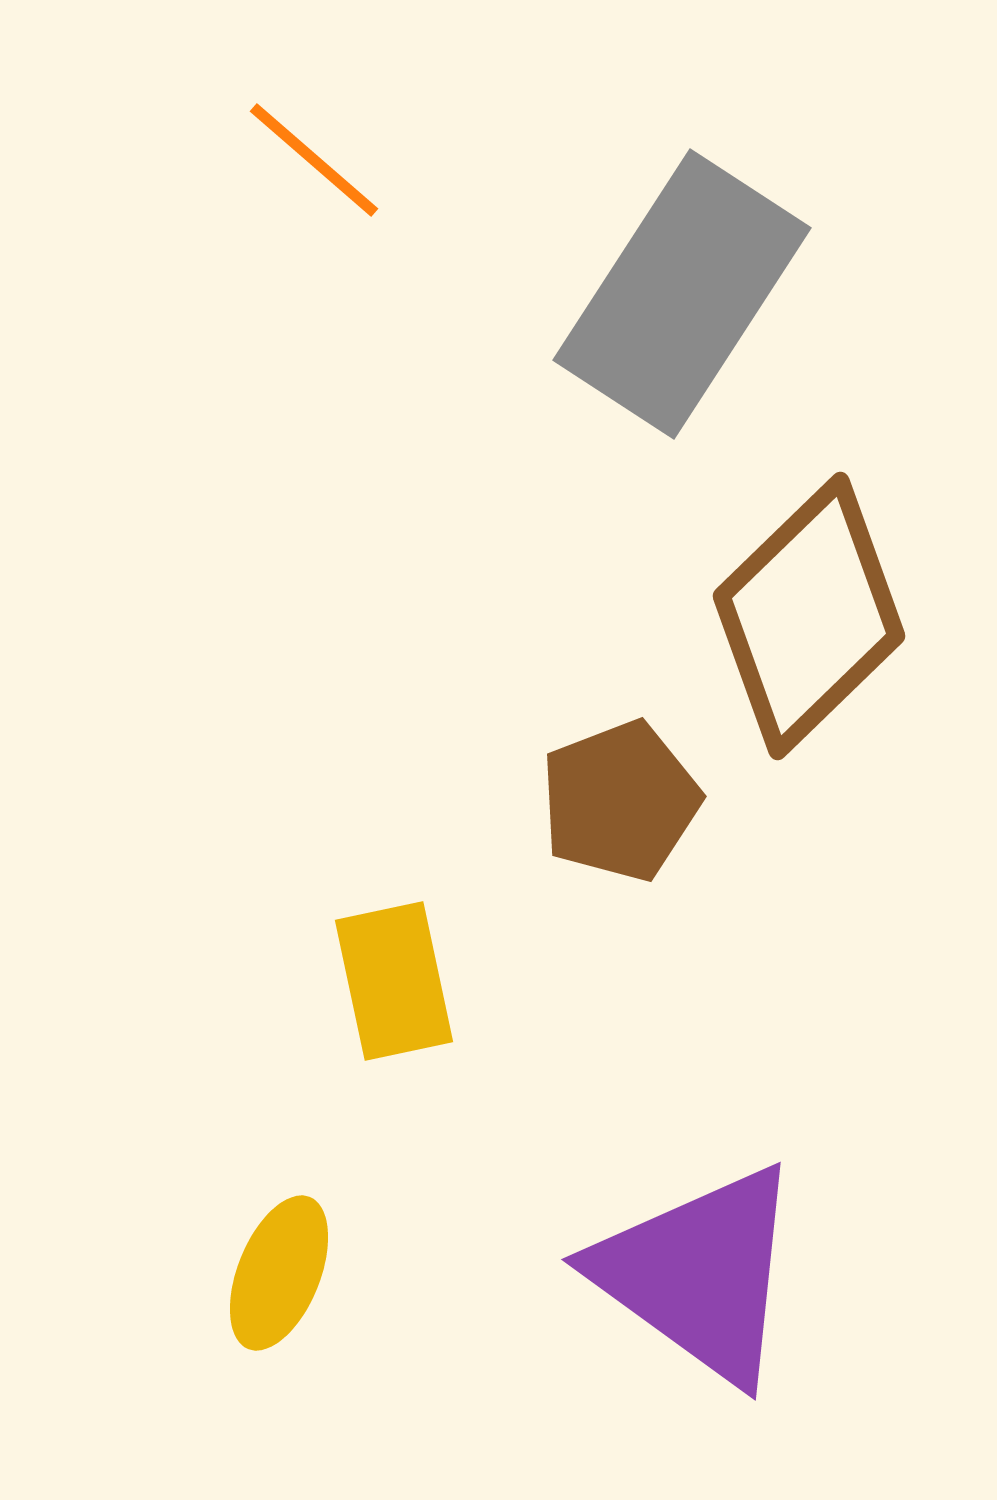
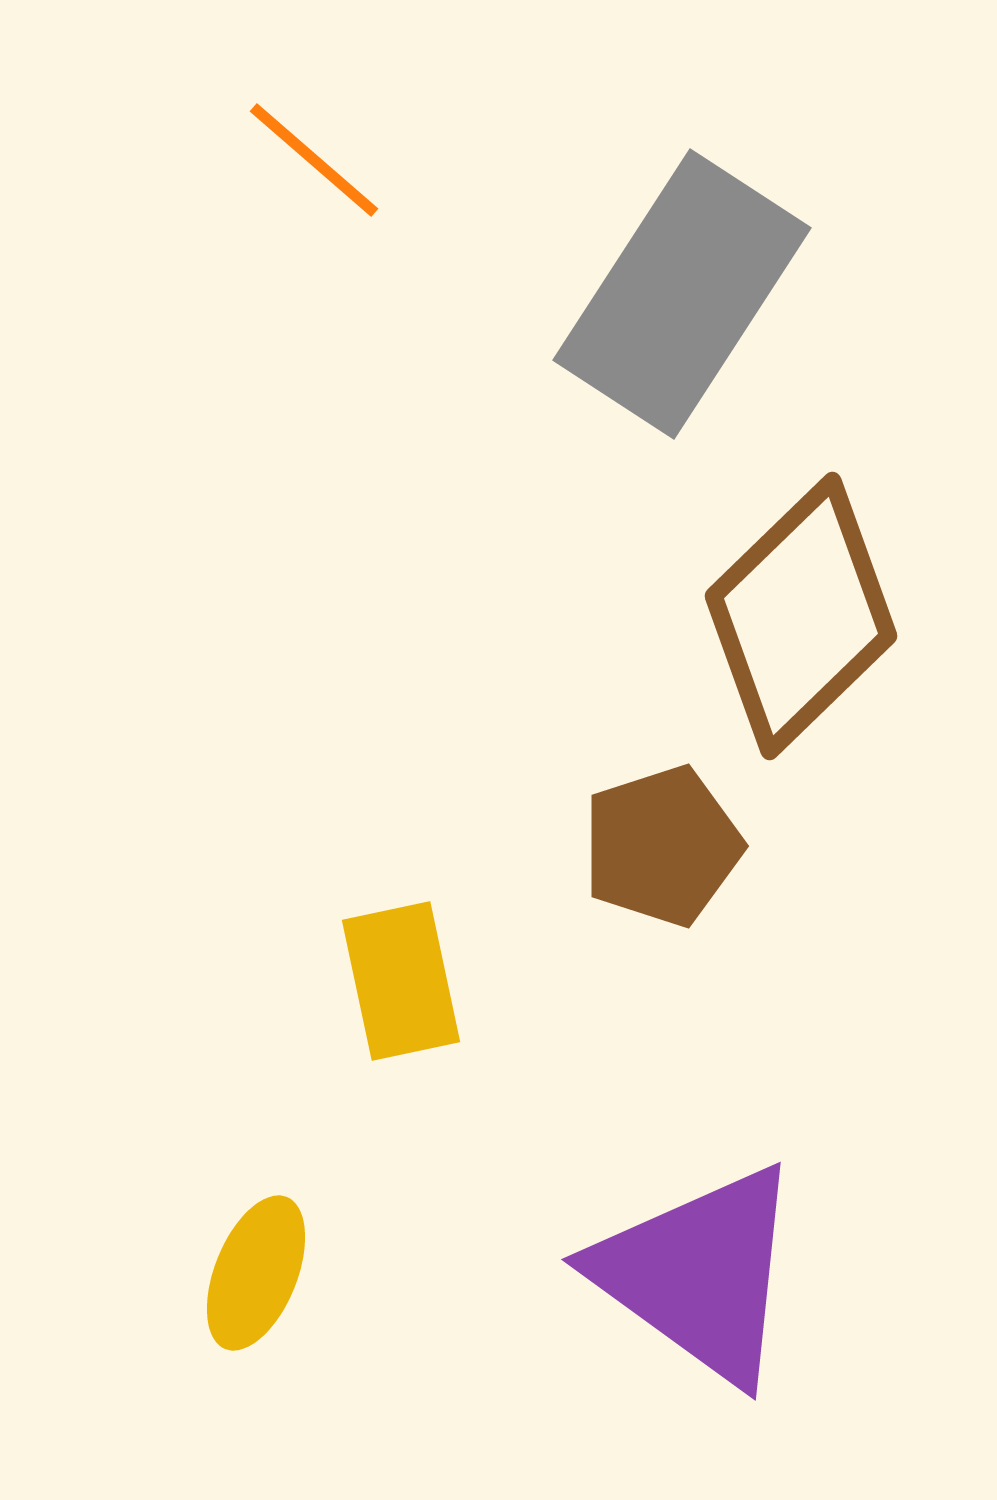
brown diamond: moved 8 px left
brown pentagon: moved 42 px right, 45 px down; rotated 3 degrees clockwise
yellow rectangle: moved 7 px right
yellow ellipse: moved 23 px left
